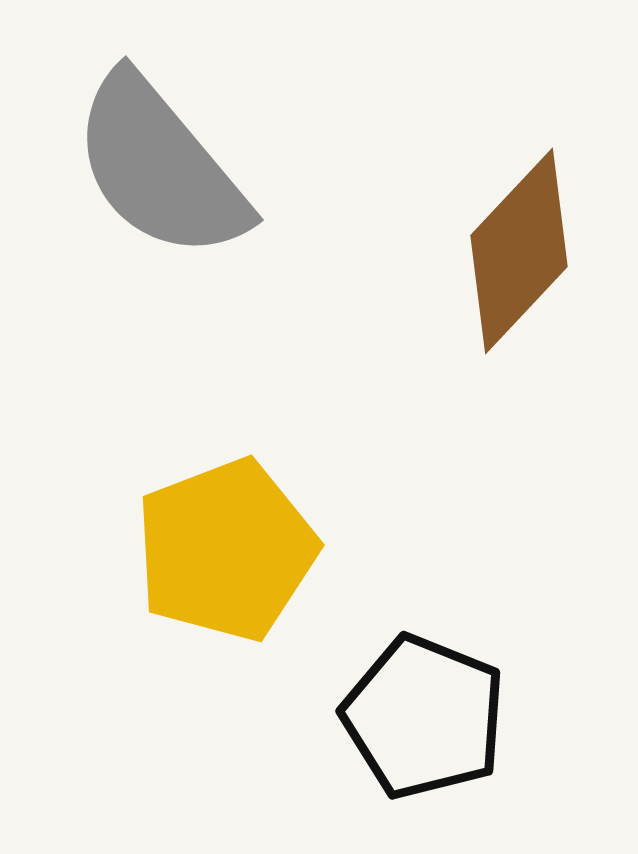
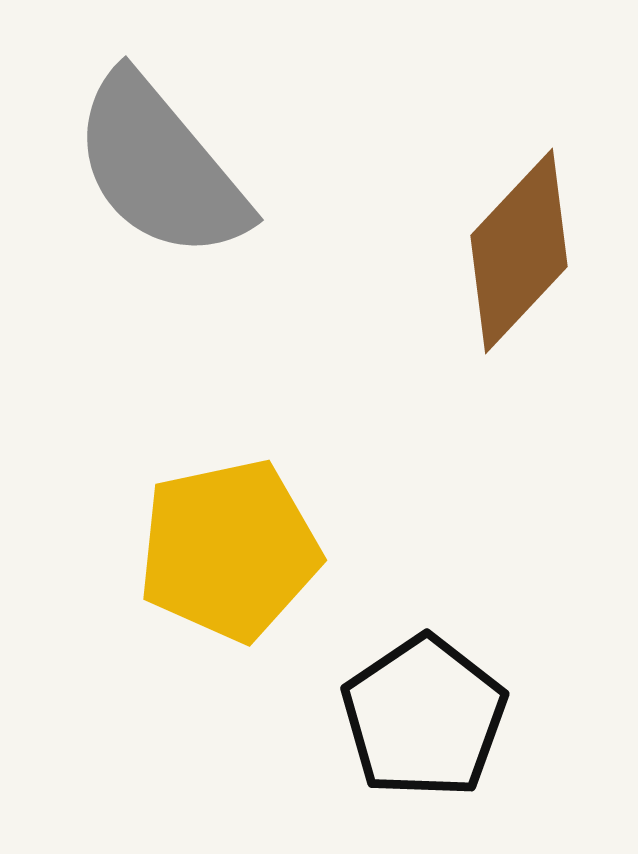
yellow pentagon: moved 3 px right; rotated 9 degrees clockwise
black pentagon: rotated 16 degrees clockwise
